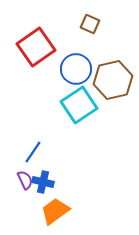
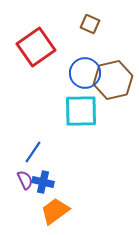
blue circle: moved 9 px right, 4 px down
cyan square: moved 2 px right, 6 px down; rotated 33 degrees clockwise
